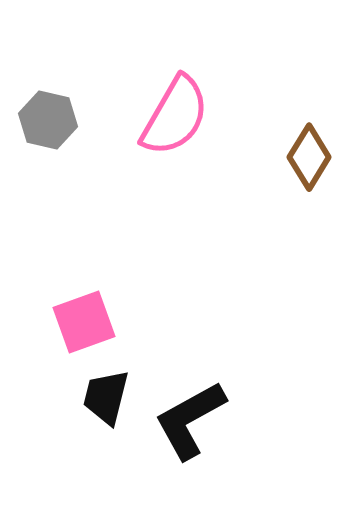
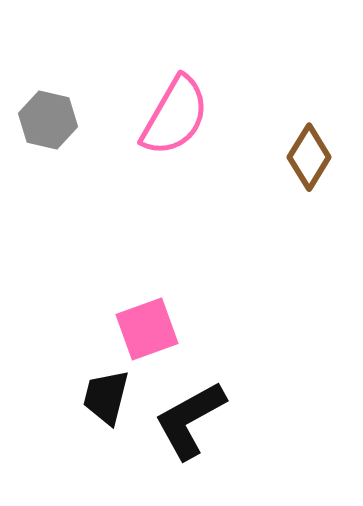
pink square: moved 63 px right, 7 px down
